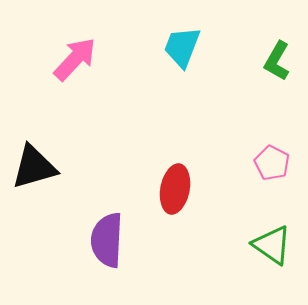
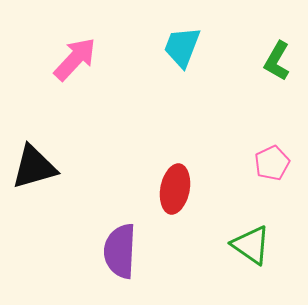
pink pentagon: rotated 20 degrees clockwise
purple semicircle: moved 13 px right, 11 px down
green triangle: moved 21 px left
